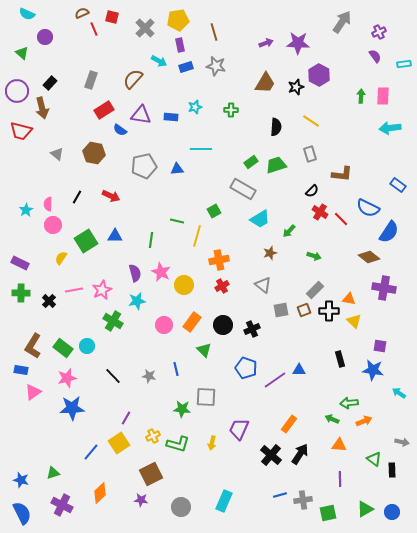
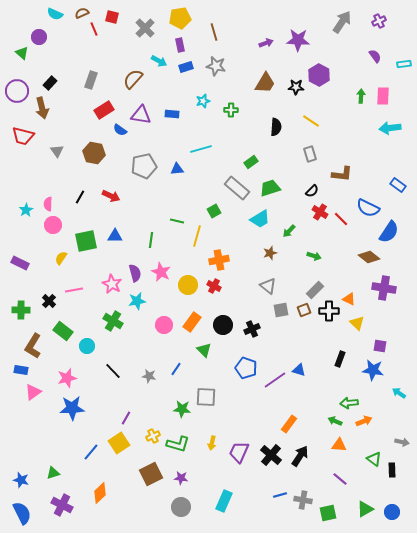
cyan semicircle at (27, 14): moved 28 px right
yellow pentagon at (178, 20): moved 2 px right, 2 px up
purple cross at (379, 32): moved 11 px up
purple circle at (45, 37): moved 6 px left
purple star at (298, 43): moved 3 px up
black star at (296, 87): rotated 21 degrees clockwise
cyan star at (195, 107): moved 8 px right, 6 px up
blue rectangle at (171, 117): moved 1 px right, 3 px up
red trapezoid at (21, 131): moved 2 px right, 5 px down
cyan line at (201, 149): rotated 15 degrees counterclockwise
gray triangle at (57, 154): moved 3 px up; rotated 16 degrees clockwise
green trapezoid at (276, 165): moved 6 px left, 23 px down
gray rectangle at (243, 189): moved 6 px left, 1 px up; rotated 10 degrees clockwise
black line at (77, 197): moved 3 px right
green square at (86, 241): rotated 20 degrees clockwise
yellow circle at (184, 285): moved 4 px right
gray triangle at (263, 285): moved 5 px right, 1 px down
red cross at (222, 286): moved 8 px left; rotated 32 degrees counterclockwise
pink star at (102, 290): moved 10 px right, 6 px up; rotated 18 degrees counterclockwise
green cross at (21, 293): moved 17 px down
orange triangle at (349, 299): rotated 16 degrees clockwise
yellow triangle at (354, 321): moved 3 px right, 2 px down
green rectangle at (63, 348): moved 17 px up
black rectangle at (340, 359): rotated 35 degrees clockwise
blue line at (176, 369): rotated 48 degrees clockwise
blue triangle at (299, 370): rotated 16 degrees clockwise
black line at (113, 376): moved 5 px up
green arrow at (332, 419): moved 3 px right, 2 px down
purple trapezoid at (239, 429): moved 23 px down
black arrow at (300, 454): moved 2 px down
purple line at (340, 479): rotated 49 degrees counterclockwise
purple star at (141, 500): moved 40 px right, 22 px up
gray cross at (303, 500): rotated 18 degrees clockwise
